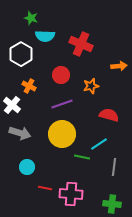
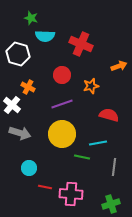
white hexagon: moved 3 px left; rotated 15 degrees counterclockwise
orange arrow: rotated 14 degrees counterclockwise
red circle: moved 1 px right
orange cross: moved 1 px left, 1 px down
cyan line: moved 1 px left, 1 px up; rotated 24 degrees clockwise
cyan circle: moved 2 px right, 1 px down
red line: moved 1 px up
green cross: moved 1 px left; rotated 24 degrees counterclockwise
